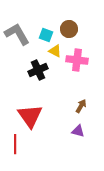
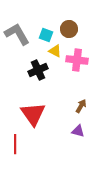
red triangle: moved 3 px right, 2 px up
